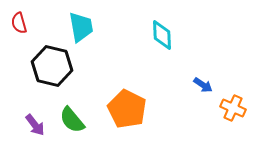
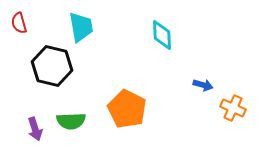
blue arrow: rotated 18 degrees counterclockwise
green semicircle: moved 1 px left, 1 px down; rotated 52 degrees counterclockwise
purple arrow: moved 4 px down; rotated 20 degrees clockwise
